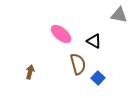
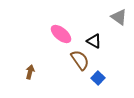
gray triangle: moved 2 px down; rotated 24 degrees clockwise
brown semicircle: moved 2 px right, 4 px up; rotated 20 degrees counterclockwise
